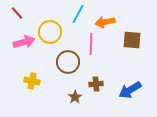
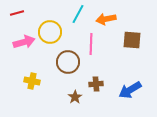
red line: rotated 64 degrees counterclockwise
orange arrow: moved 1 px right, 3 px up
